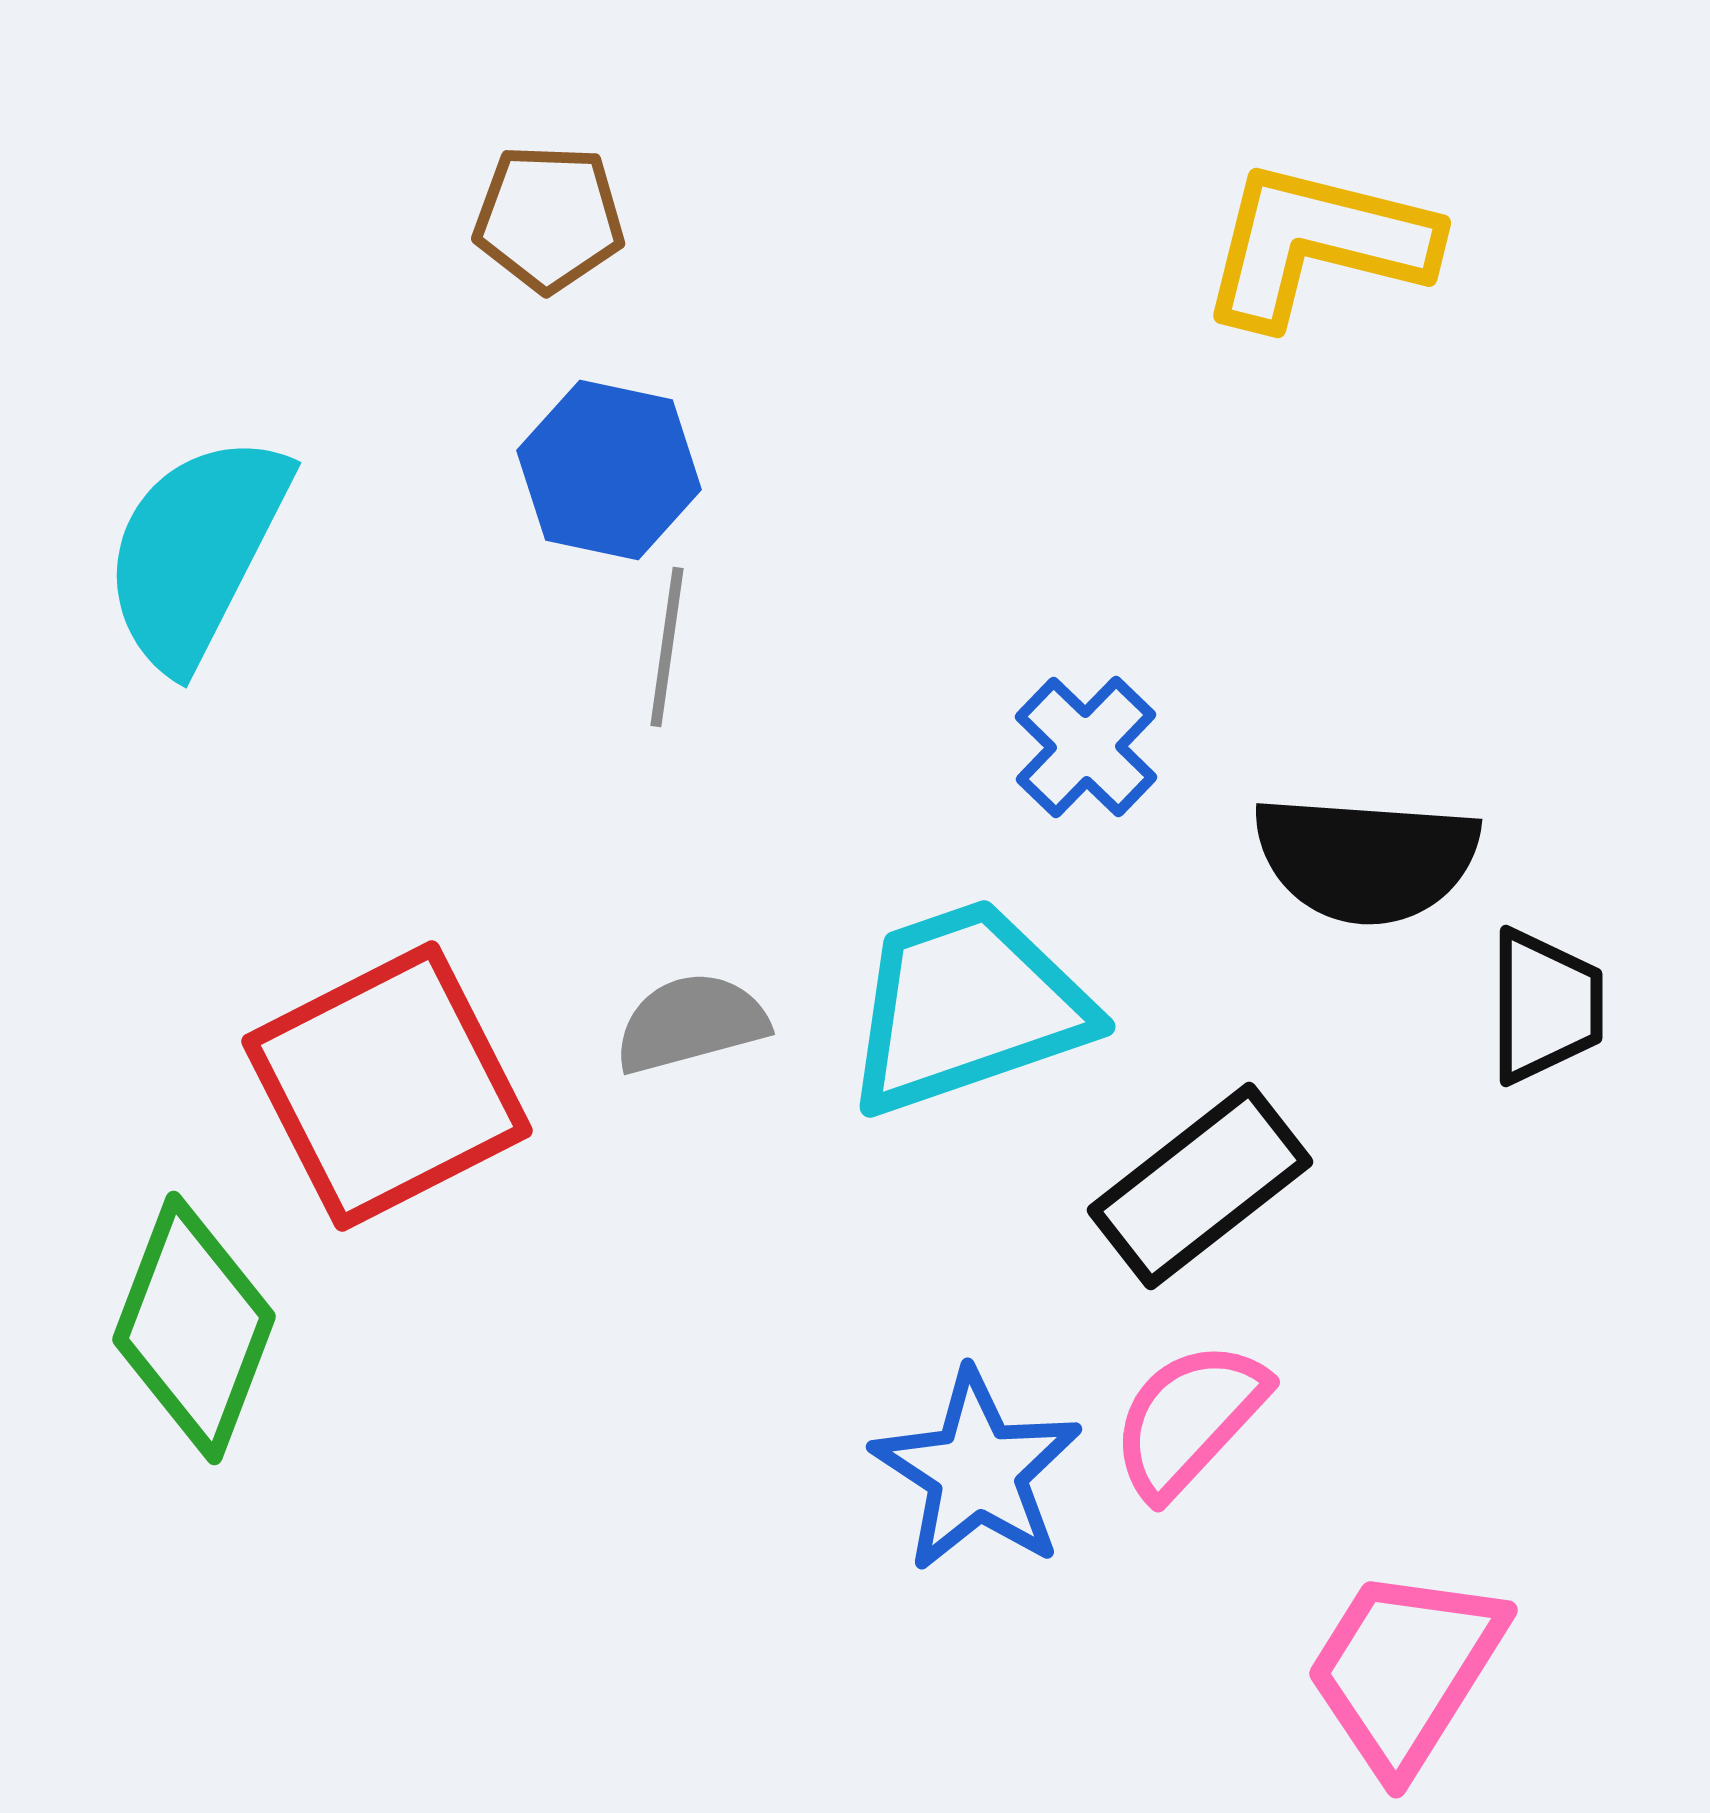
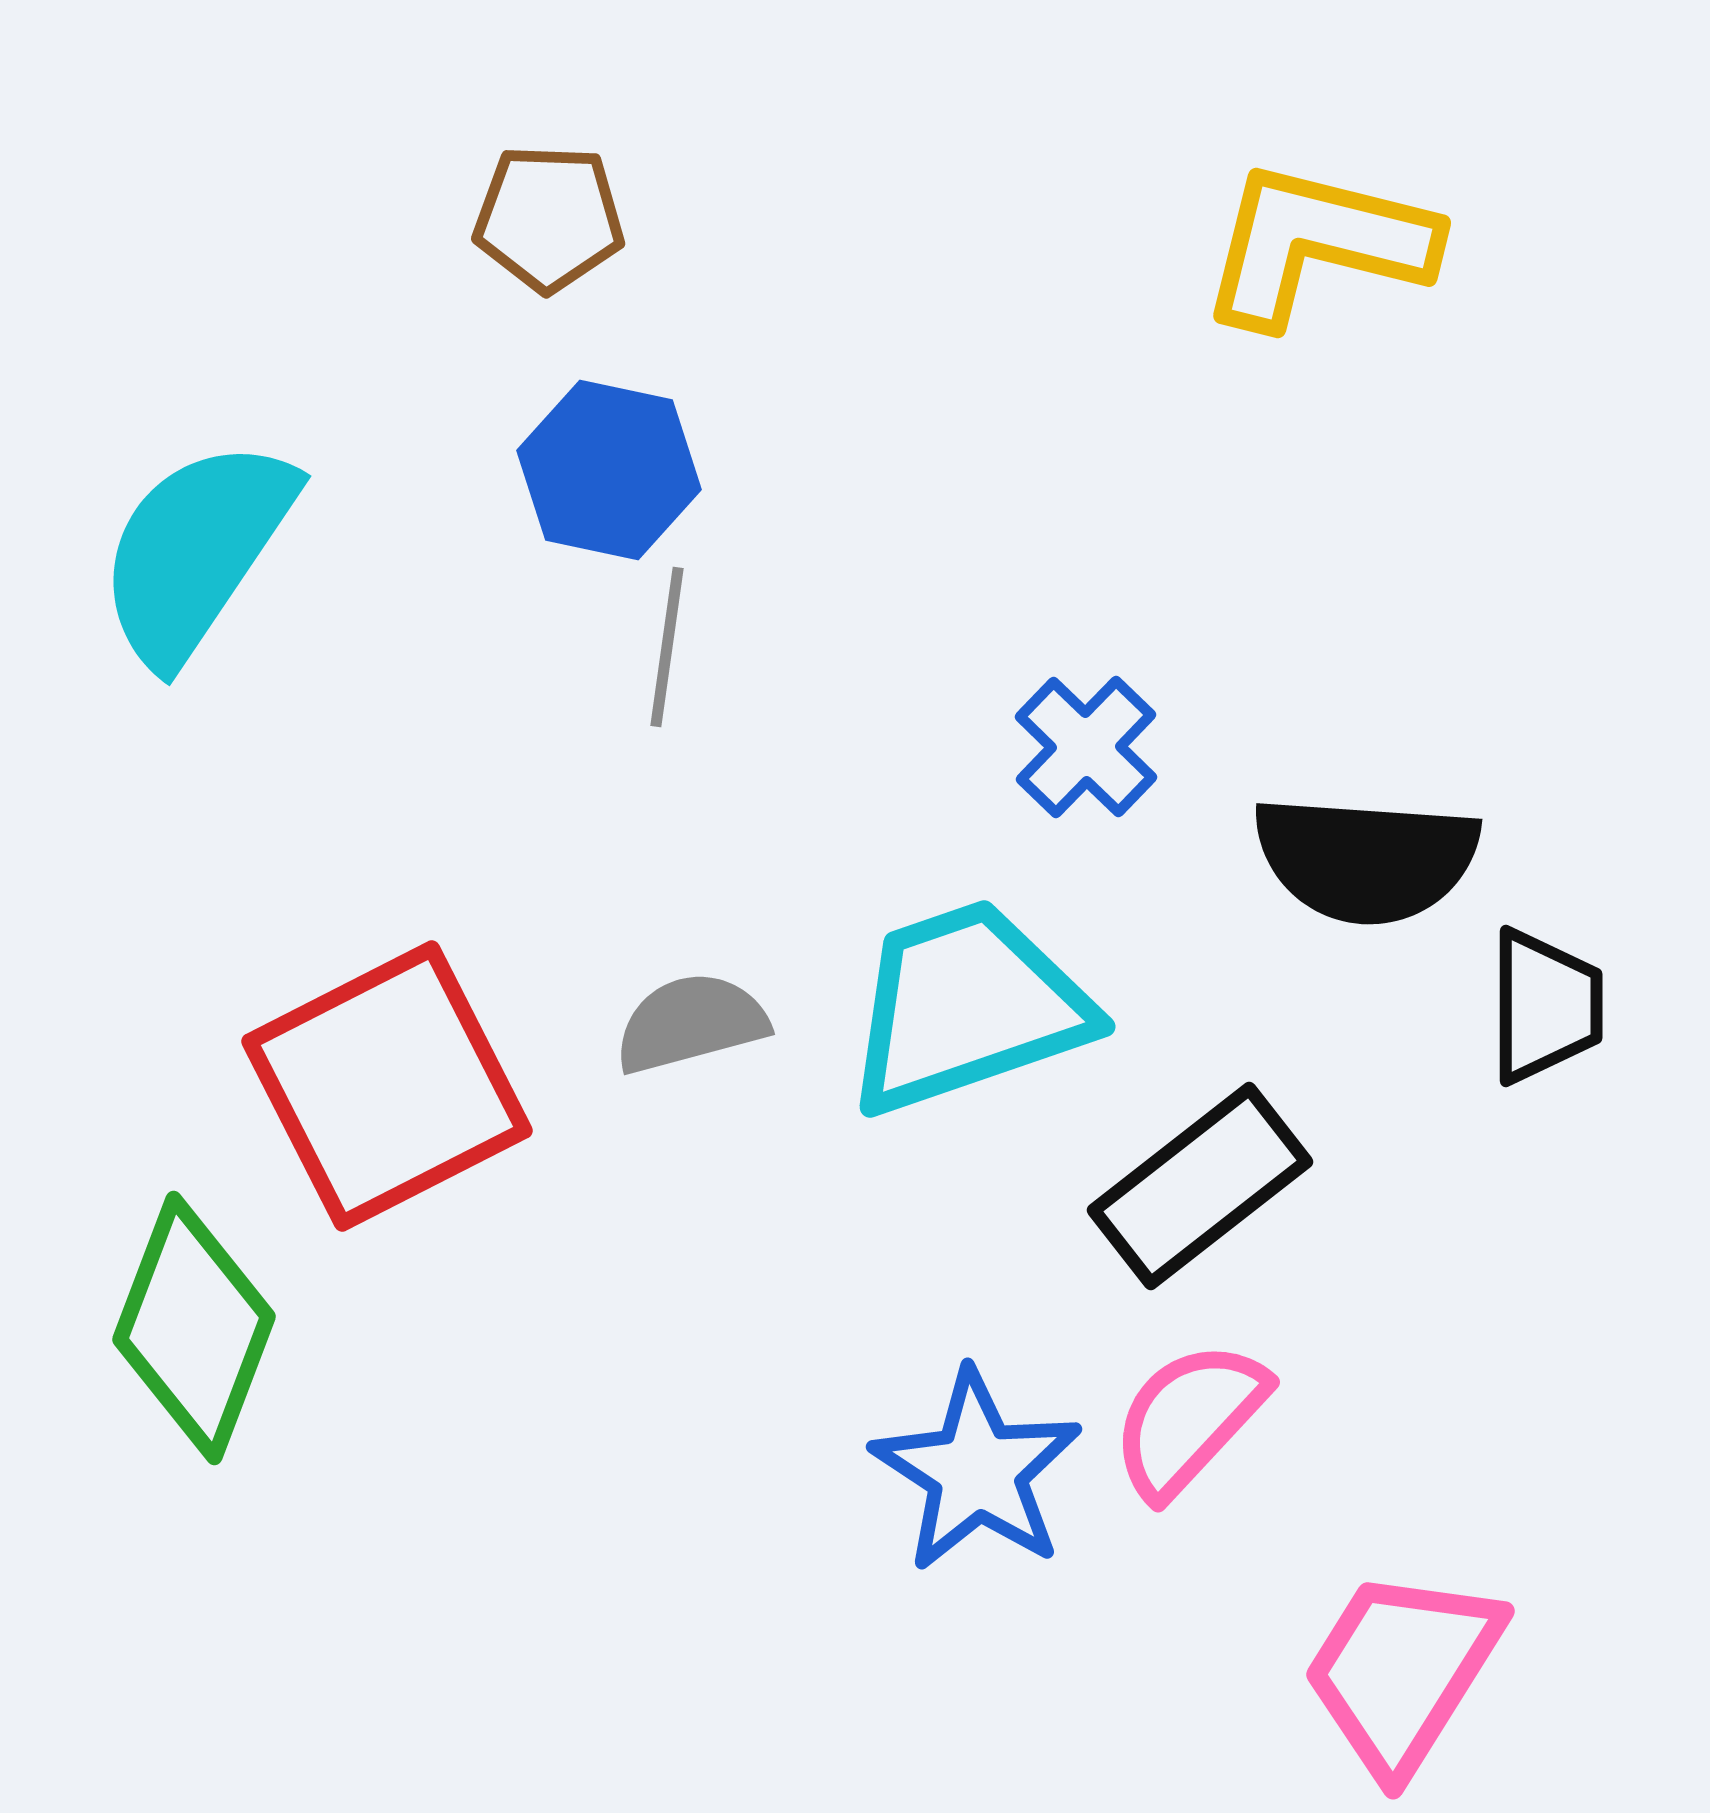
cyan semicircle: rotated 7 degrees clockwise
pink trapezoid: moved 3 px left, 1 px down
